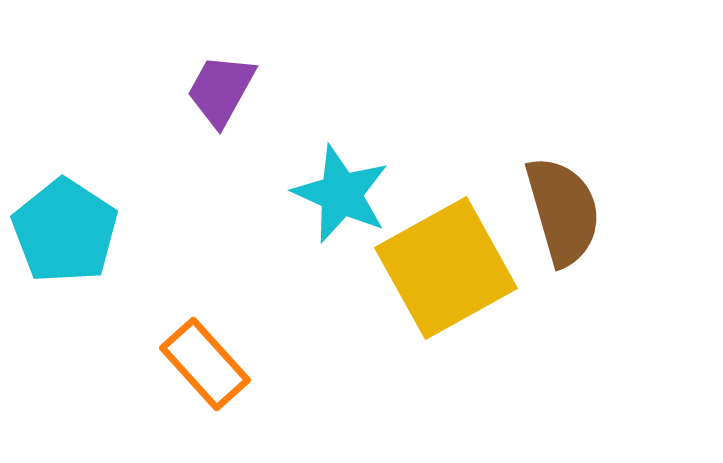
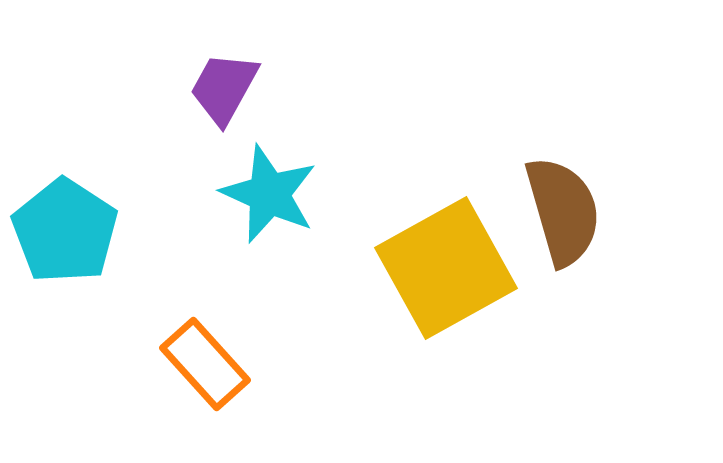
purple trapezoid: moved 3 px right, 2 px up
cyan star: moved 72 px left
